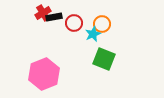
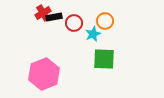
orange circle: moved 3 px right, 3 px up
green square: rotated 20 degrees counterclockwise
